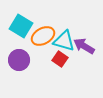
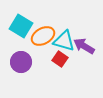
purple circle: moved 2 px right, 2 px down
